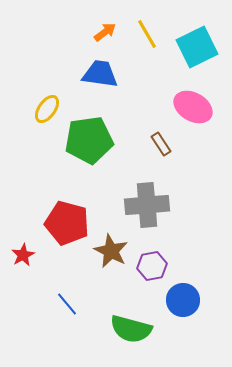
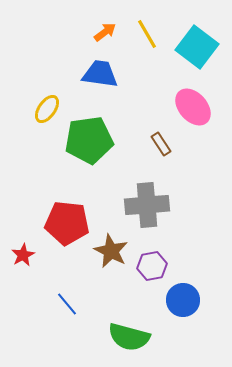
cyan square: rotated 27 degrees counterclockwise
pink ellipse: rotated 18 degrees clockwise
red pentagon: rotated 9 degrees counterclockwise
green semicircle: moved 2 px left, 8 px down
